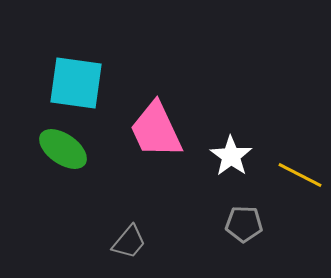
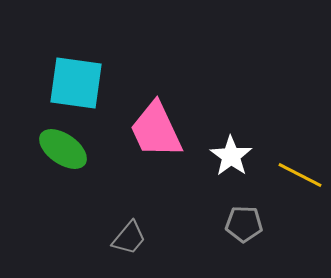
gray trapezoid: moved 4 px up
